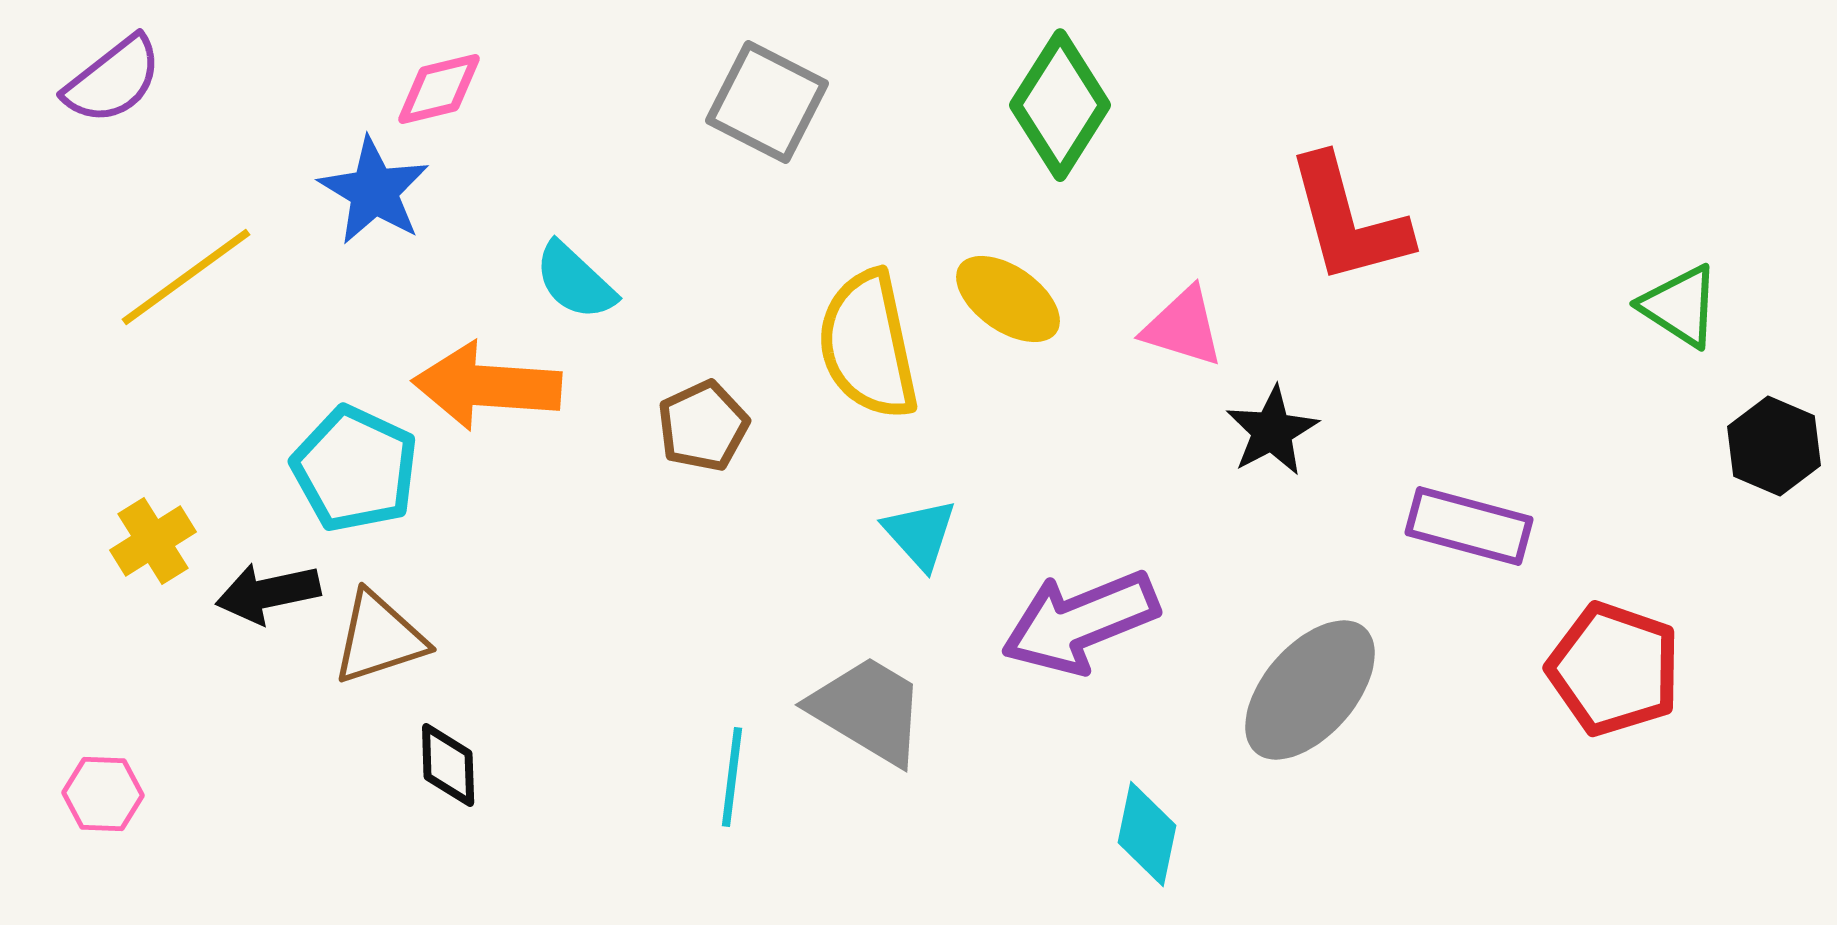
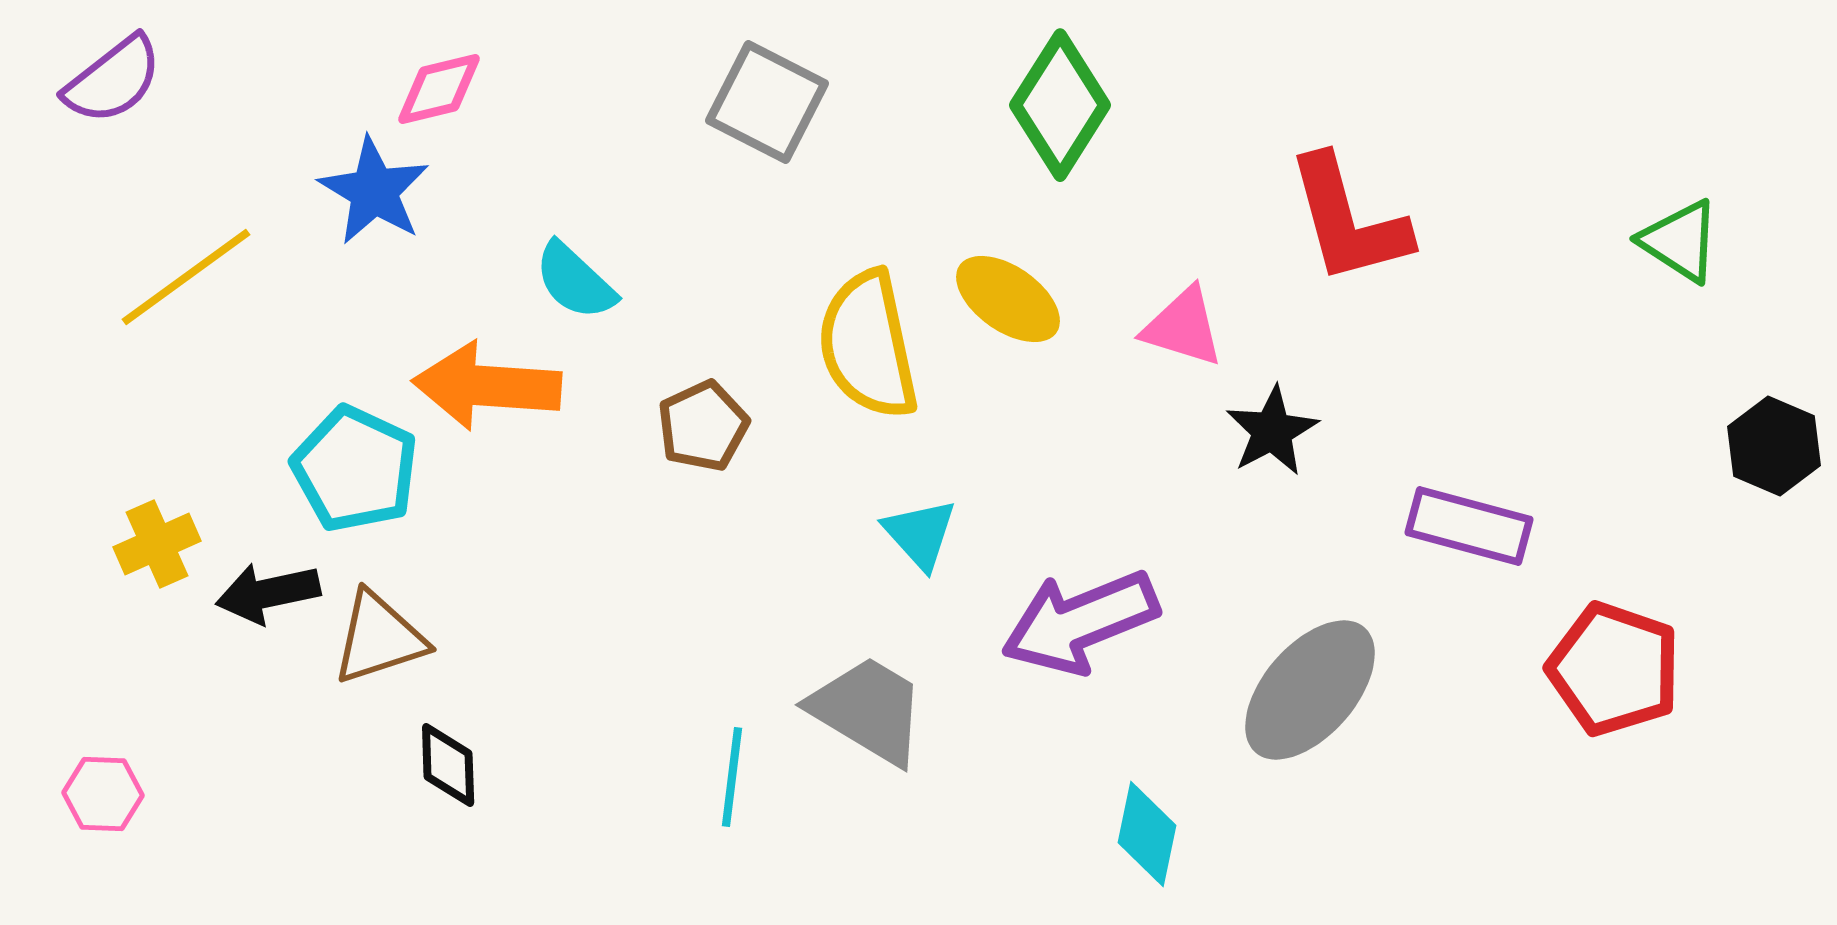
green triangle: moved 65 px up
yellow cross: moved 4 px right, 3 px down; rotated 8 degrees clockwise
